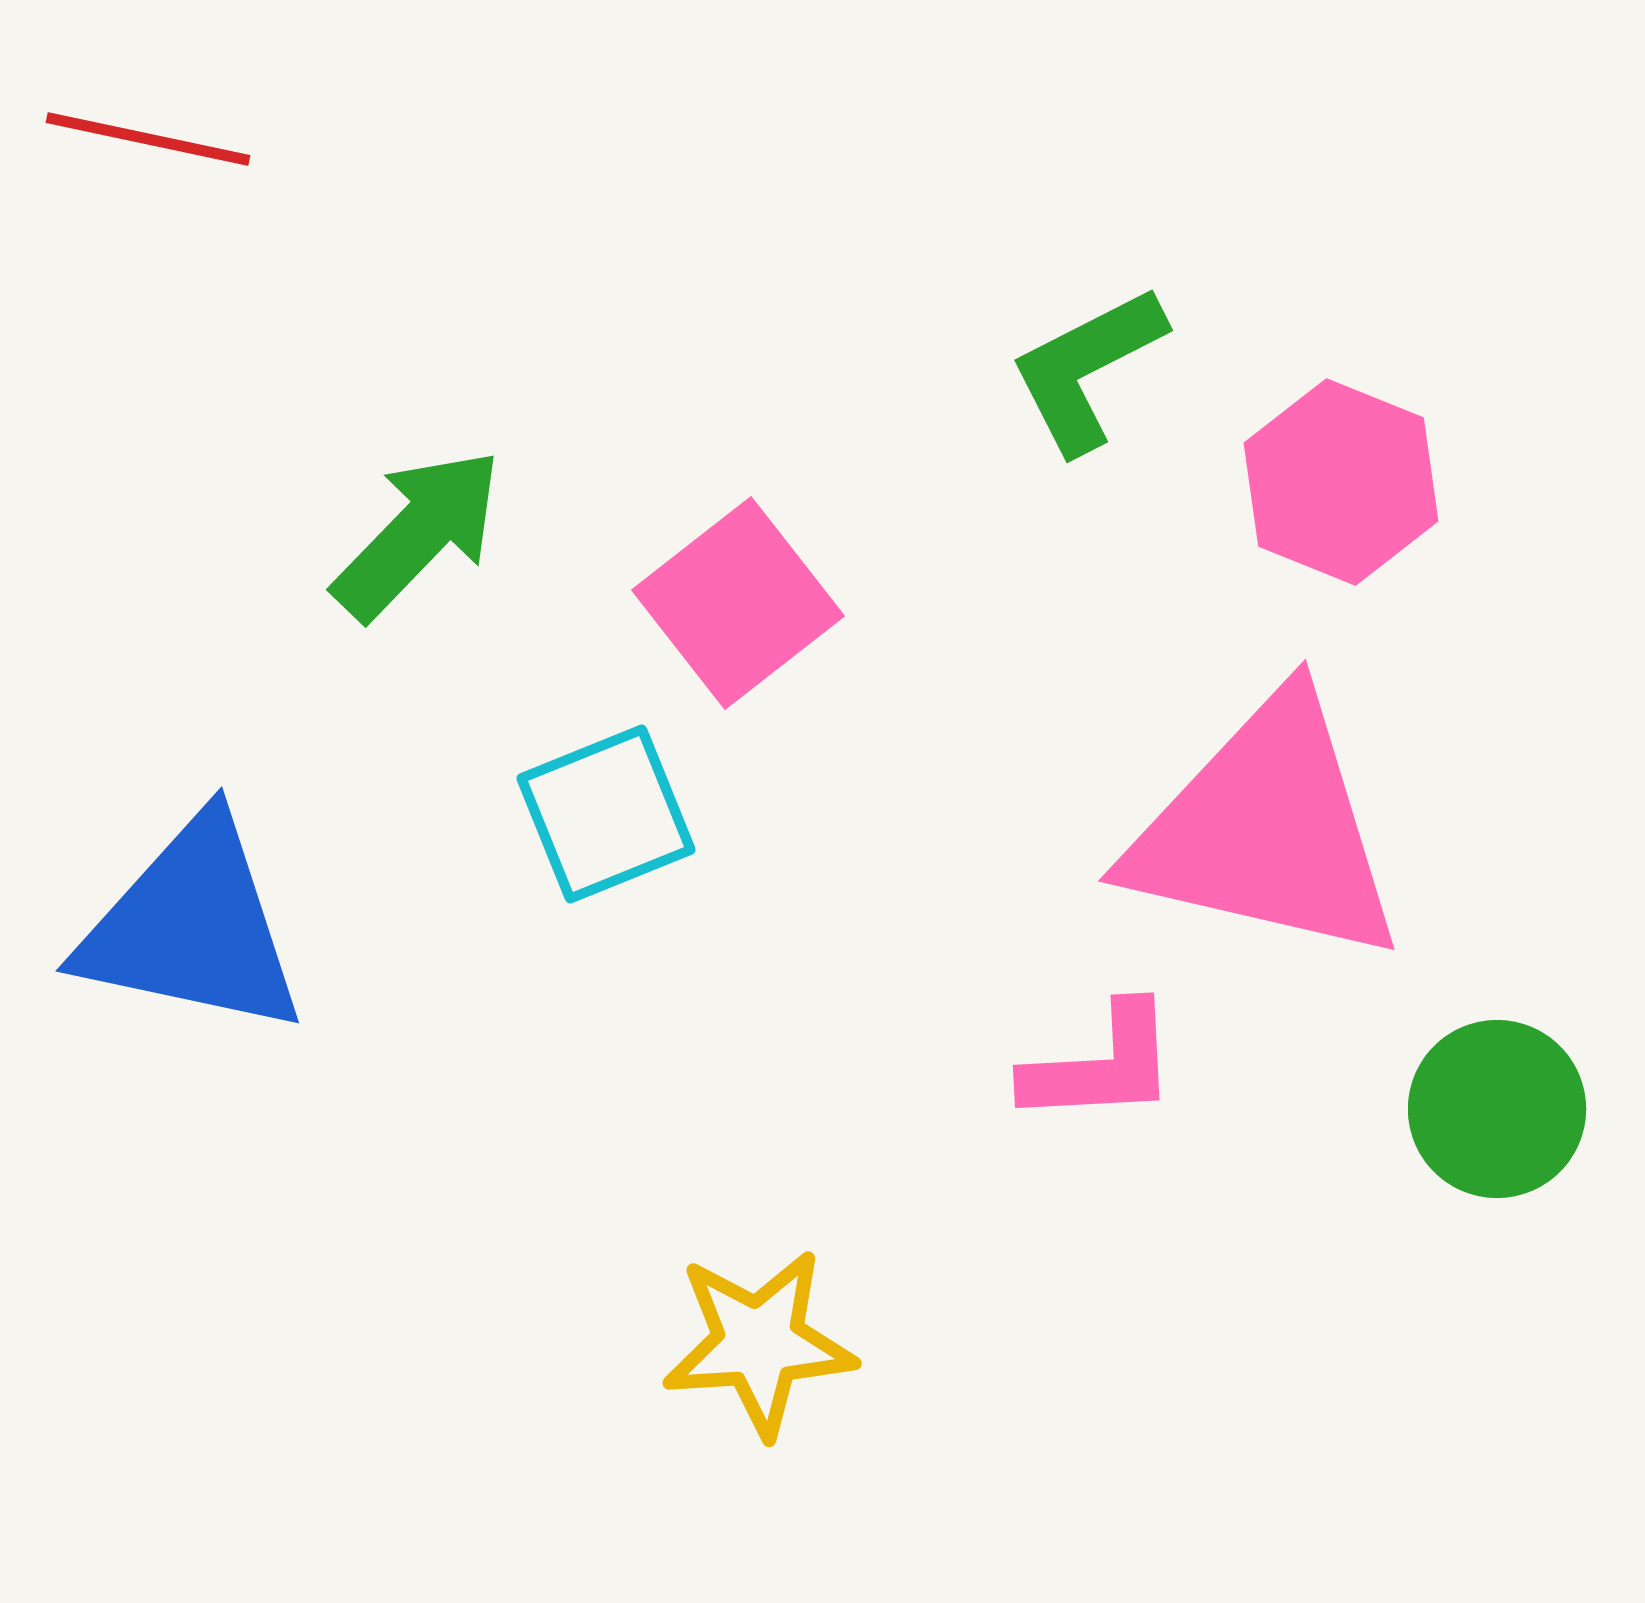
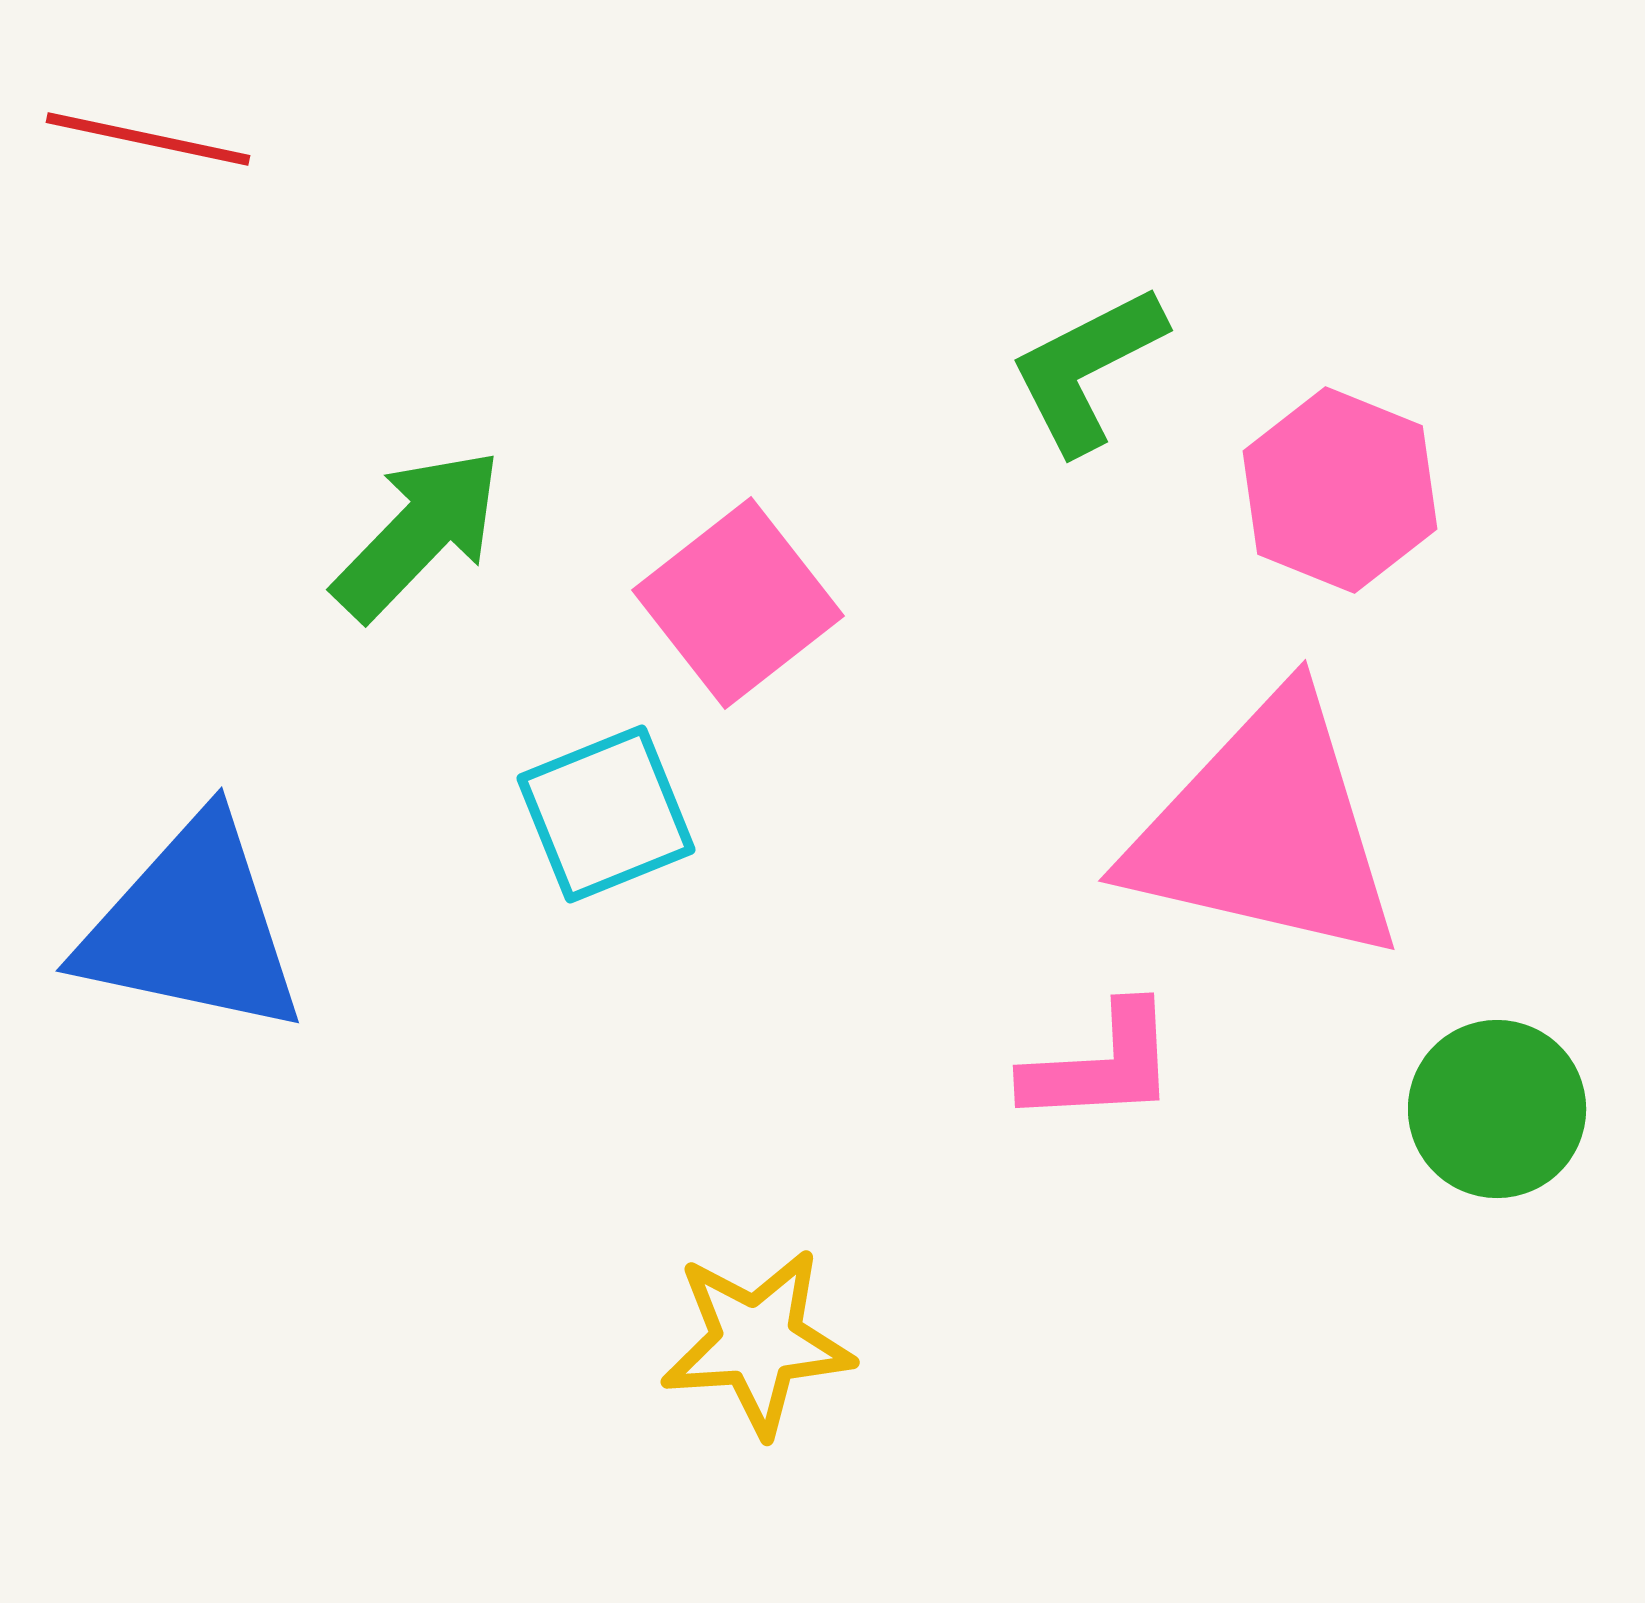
pink hexagon: moved 1 px left, 8 px down
yellow star: moved 2 px left, 1 px up
